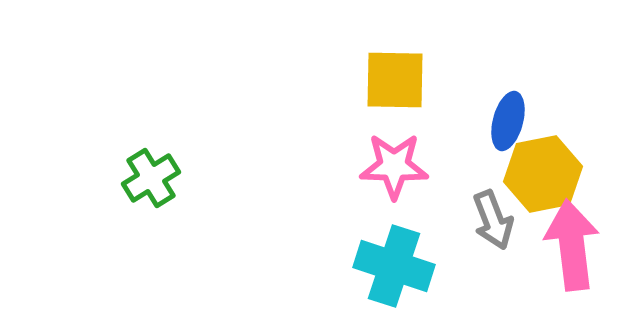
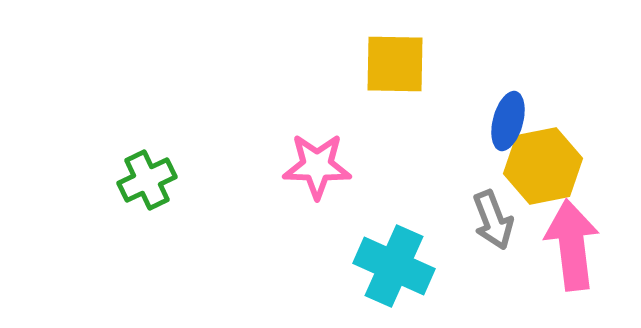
yellow square: moved 16 px up
pink star: moved 77 px left
yellow hexagon: moved 8 px up
green cross: moved 4 px left, 2 px down; rotated 6 degrees clockwise
cyan cross: rotated 6 degrees clockwise
